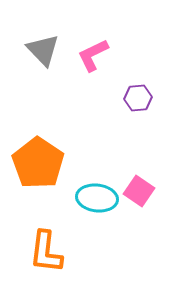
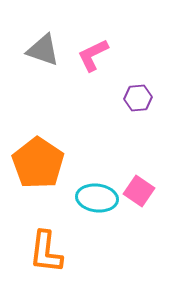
gray triangle: rotated 27 degrees counterclockwise
